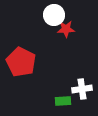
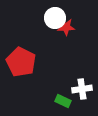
white circle: moved 1 px right, 3 px down
red star: moved 2 px up
green rectangle: rotated 28 degrees clockwise
